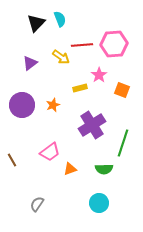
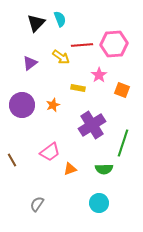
yellow rectangle: moved 2 px left; rotated 24 degrees clockwise
